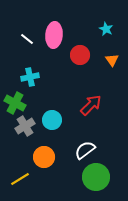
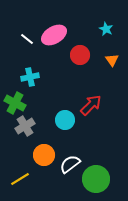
pink ellipse: rotated 55 degrees clockwise
cyan circle: moved 13 px right
white semicircle: moved 15 px left, 14 px down
orange circle: moved 2 px up
green circle: moved 2 px down
